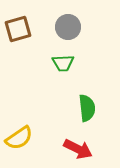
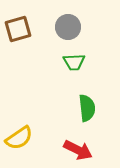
green trapezoid: moved 11 px right, 1 px up
red arrow: moved 1 px down
